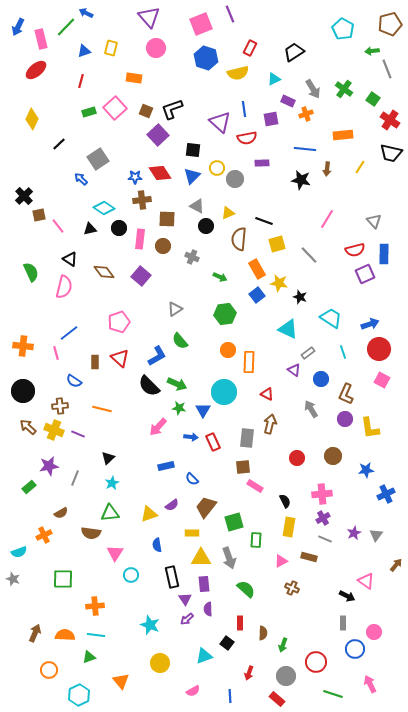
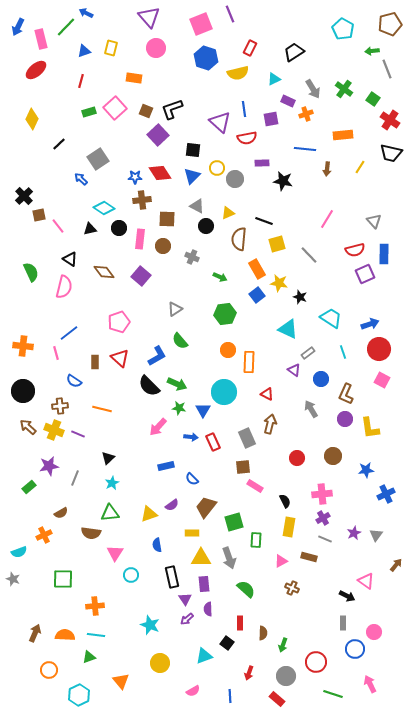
black star at (301, 180): moved 18 px left, 1 px down
gray rectangle at (247, 438): rotated 30 degrees counterclockwise
